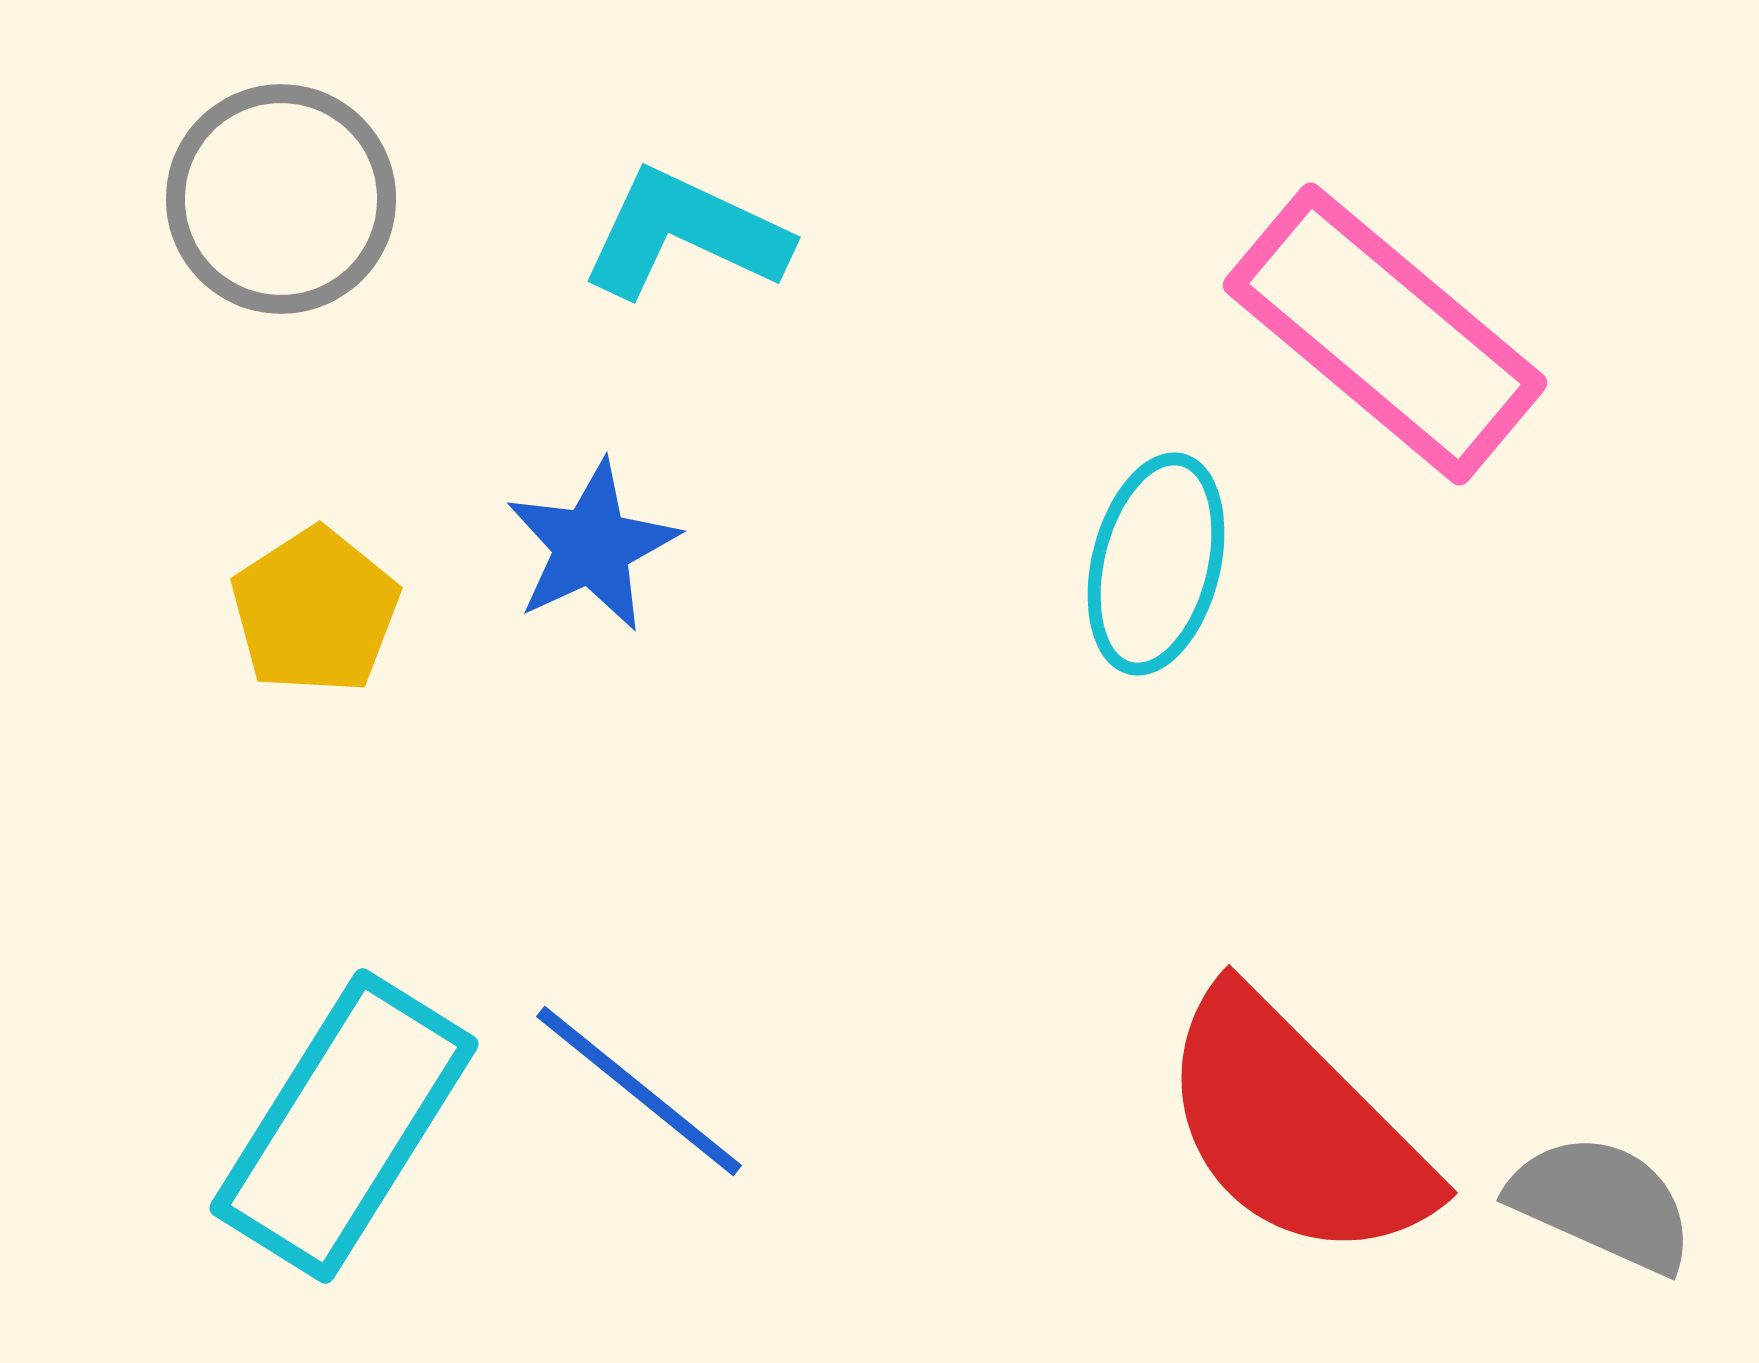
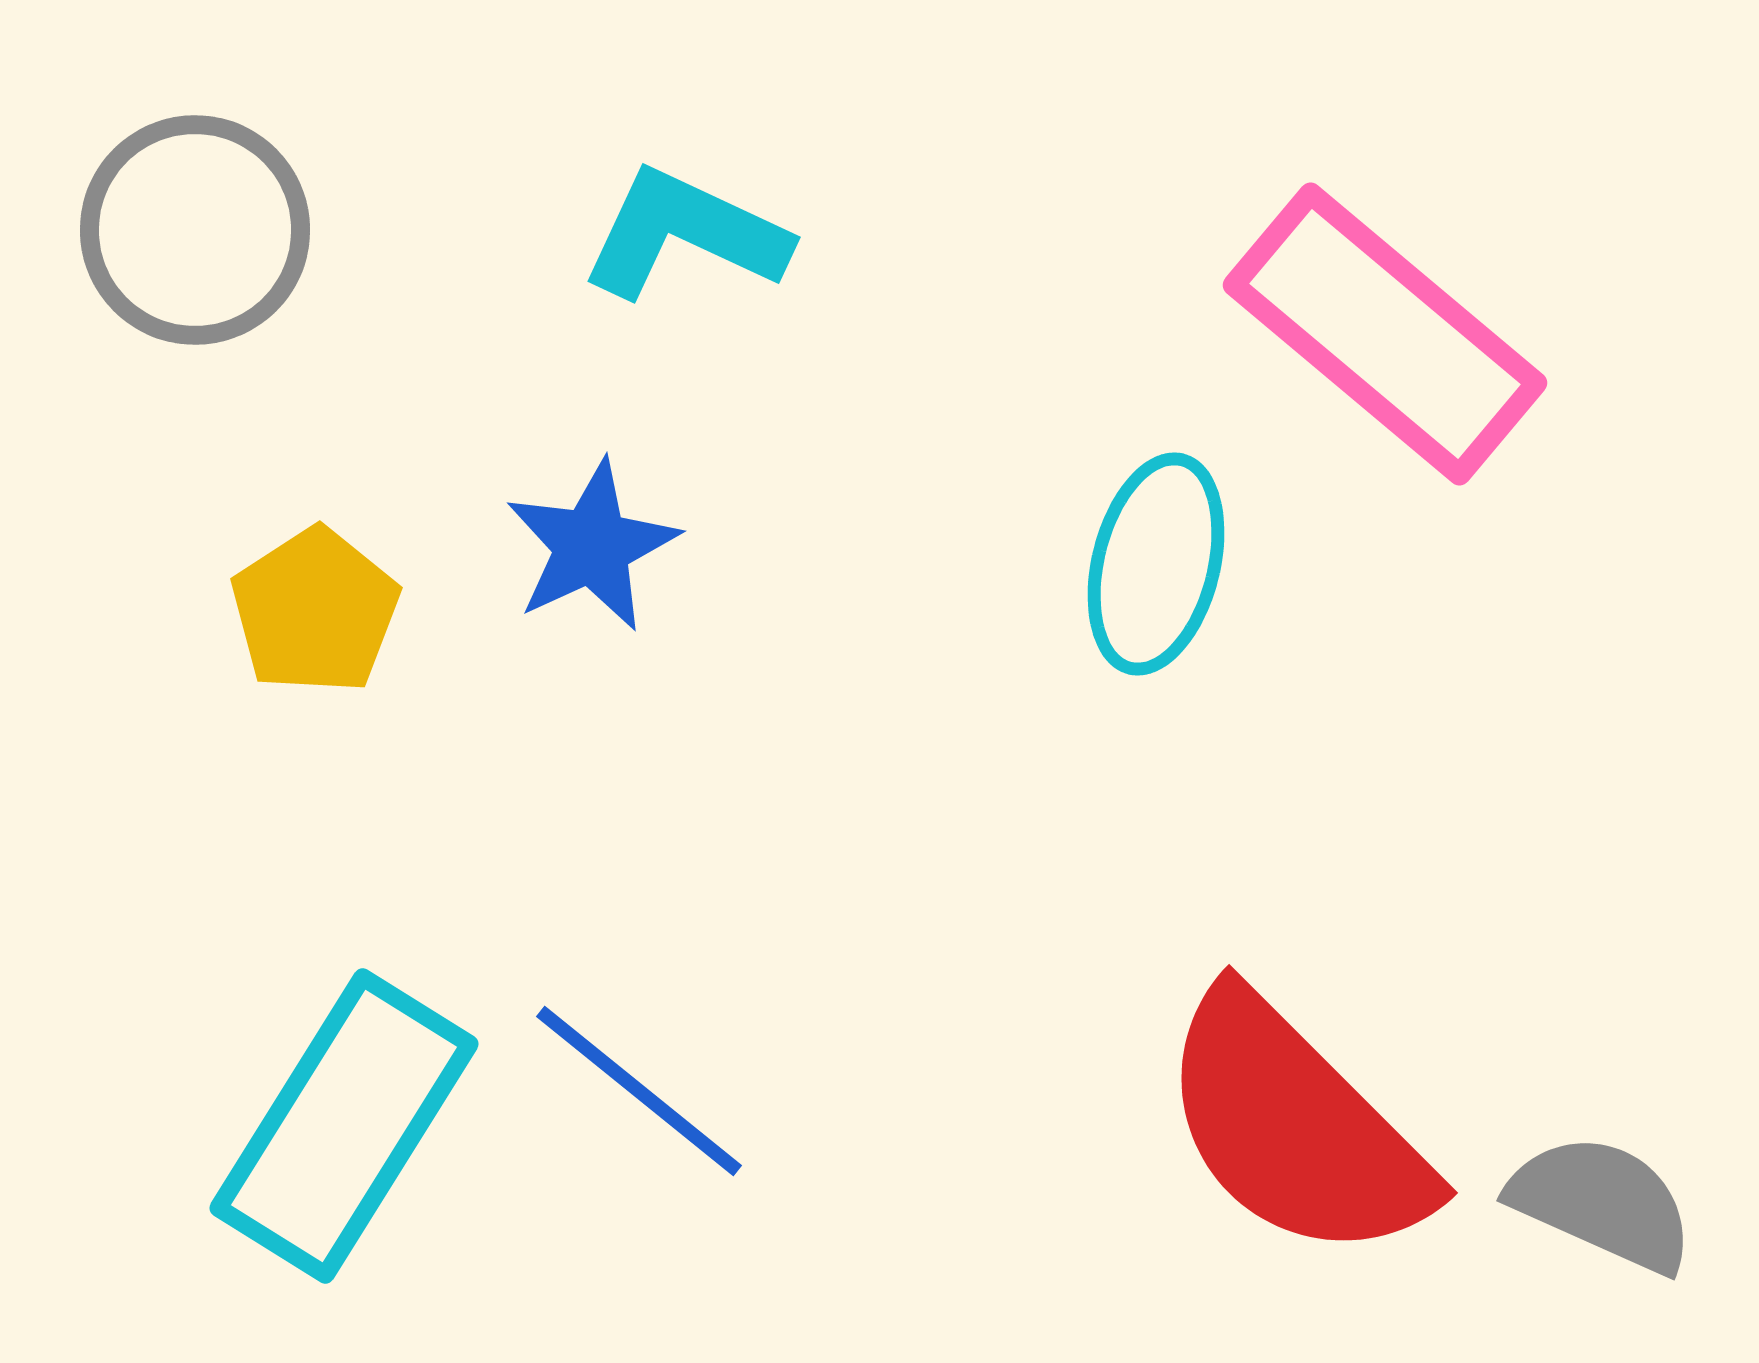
gray circle: moved 86 px left, 31 px down
